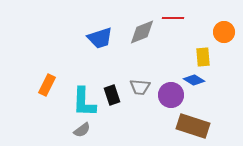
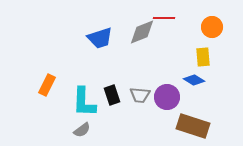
red line: moved 9 px left
orange circle: moved 12 px left, 5 px up
gray trapezoid: moved 8 px down
purple circle: moved 4 px left, 2 px down
